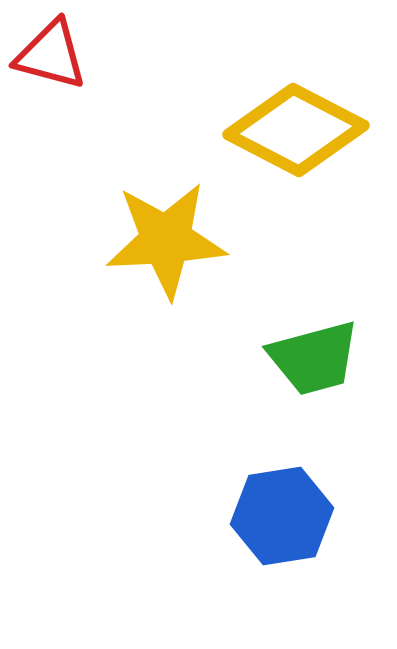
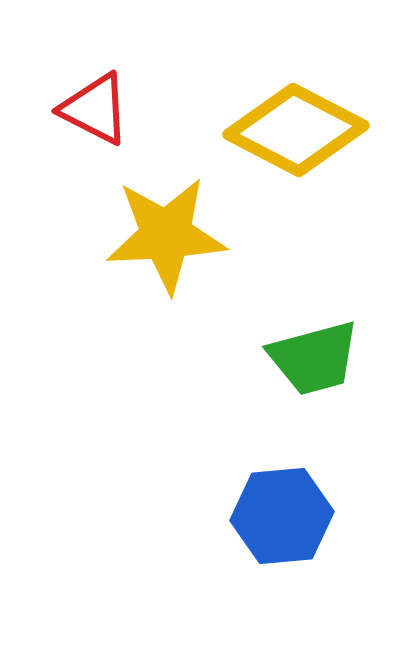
red triangle: moved 44 px right, 54 px down; rotated 12 degrees clockwise
yellow star: moved 5 px up
blue hexagon: rotated 4 degrees clockwise
